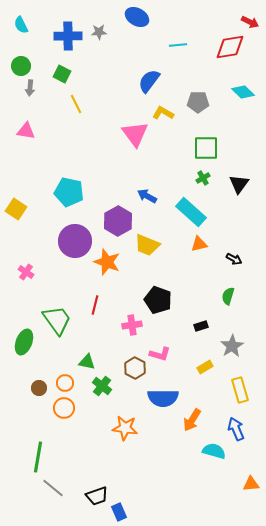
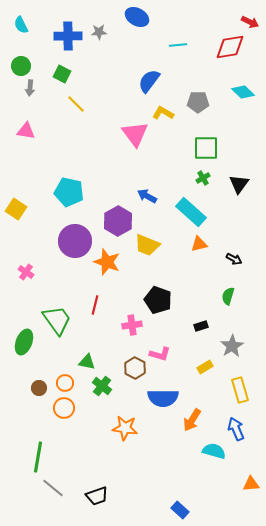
yellow line at (76, 104): rotated 18 degrees counterclockwise
blue rectangle at (119, 512): moved 61 px right, 2 px up; rotated 24 degrees counterclockwise
